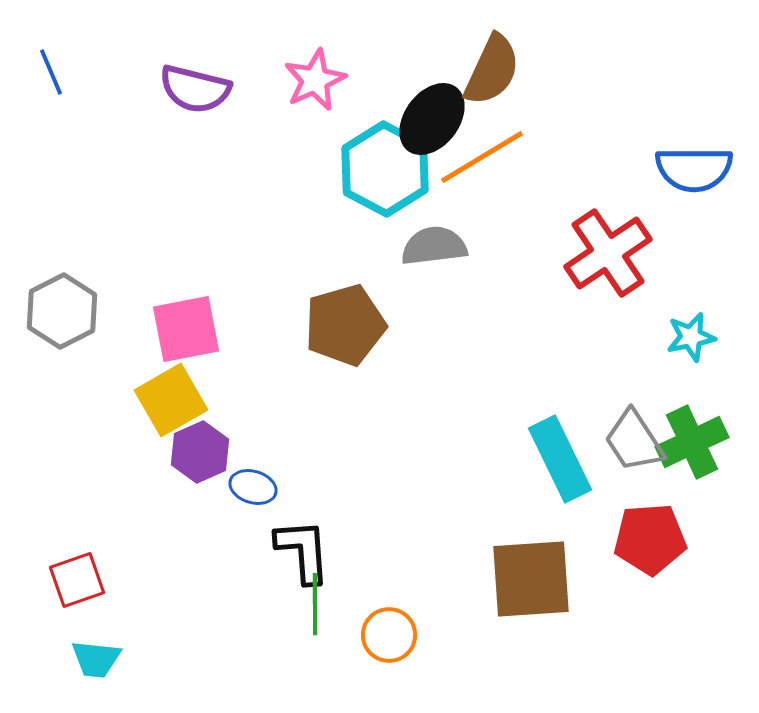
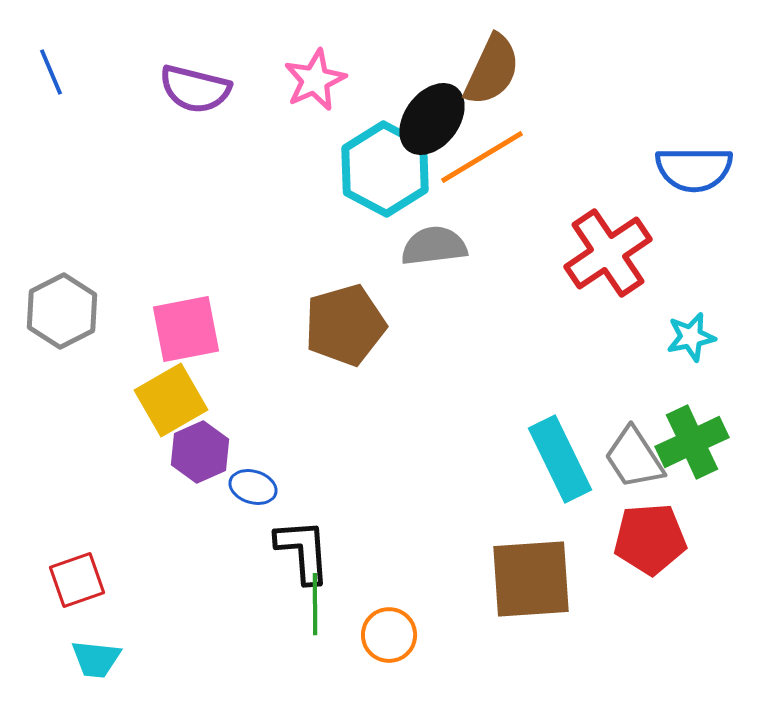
gray trapezoid: moved 17 px down
